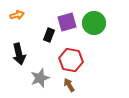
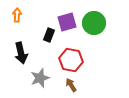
orange arrow: rotated 72 degrees counterclockwise
black arrow: moved 2 px right, 1 px up
brown arrow: moved 2 px right
